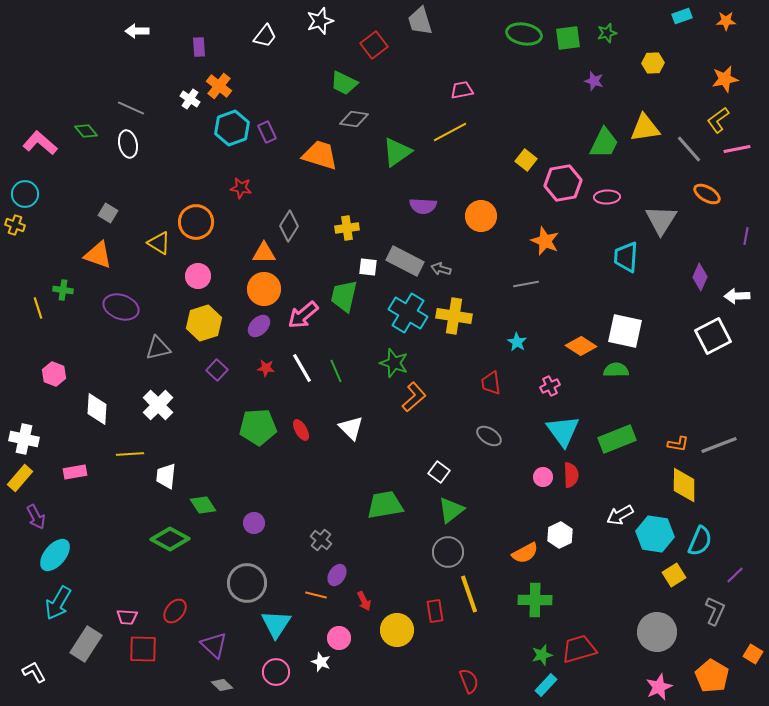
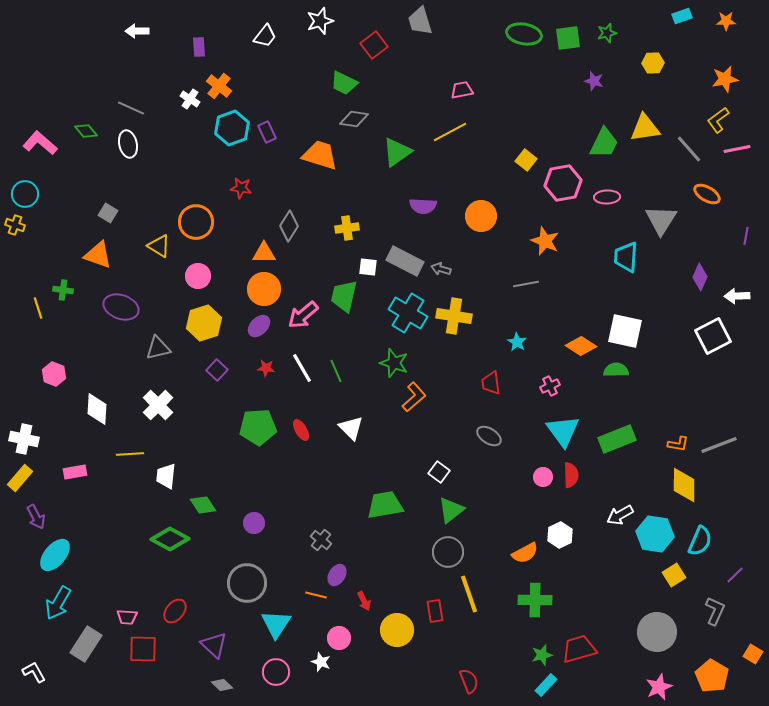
yellow triangle at (159, 243): moved 3 px down
